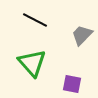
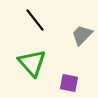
black line: rotated 25 degrees clockwise
purple square: moved 3 px left, 1 px up
